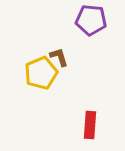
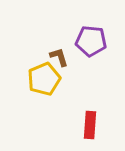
purple pentagon: moved 21 px down
yellow pentagon: moved 3 px right, 6 px down
